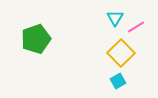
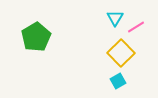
green pentagon: moved 2 px up; rotated 12 degrees counterclockwise
